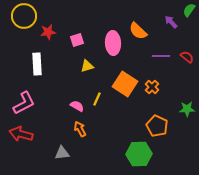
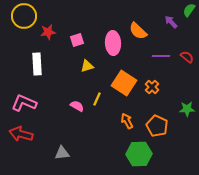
orange square: moved 1 px left, 1 px up
pink L-shape: rotated 130 degrees counterclockwise
orange arrow: moved 47 px right, 8 px up
